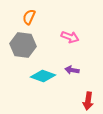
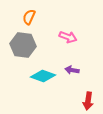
pink arrow: moved 2 px left
